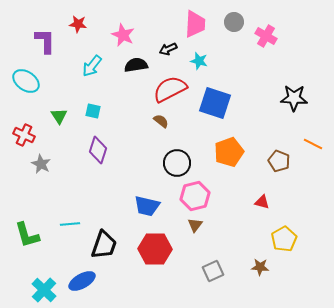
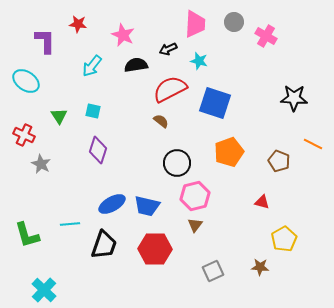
blue ellipse: moved 30 px right, 77 px up
